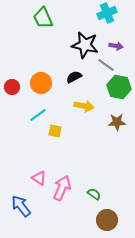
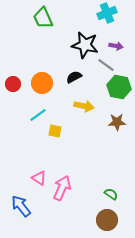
orange circle: moved 1 px right
red circle: moved 1 px right, 3 px up
green semicircle: moved 17 px right
